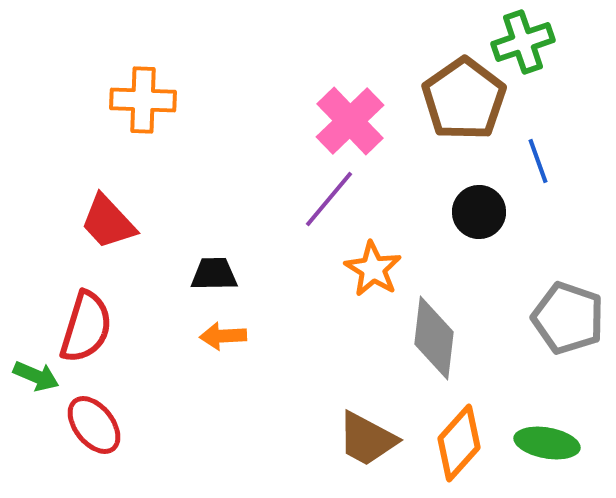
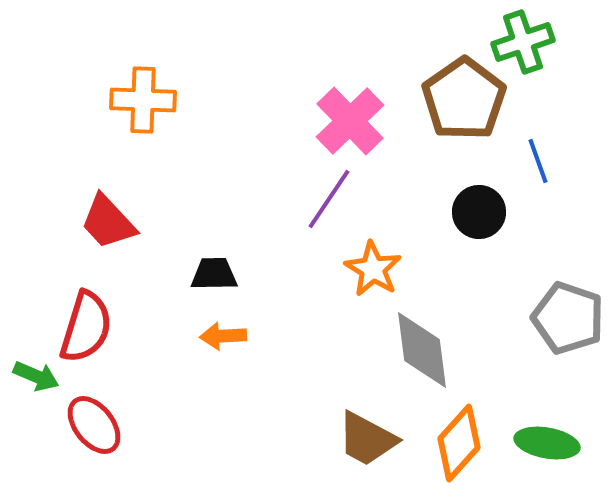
purple line: rotated 6 degrees counterclockwise
gray diamond: moved 12 px left, 12 px down; rotated 14 degrees counterclockwise
